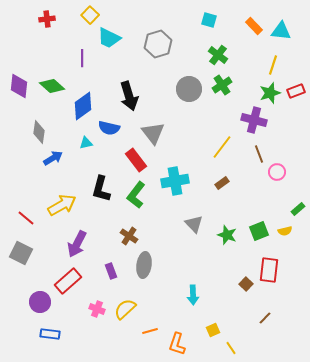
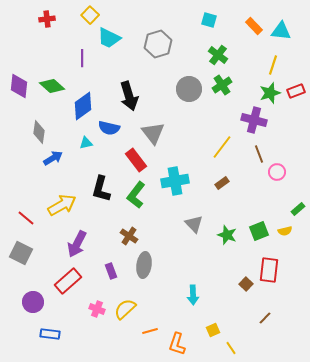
purple circle at (40, 302): moved 7 px left
